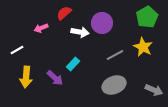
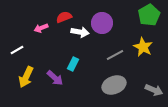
red semicircle: moved 4 px down; rotated 21 degrees clockwise
green pentagon: moved 2 px right, 2 px up
cyan rectangle: rotated 16 degrees counterclockwise
yellow arrow: rotated 20 degrees clockwise
